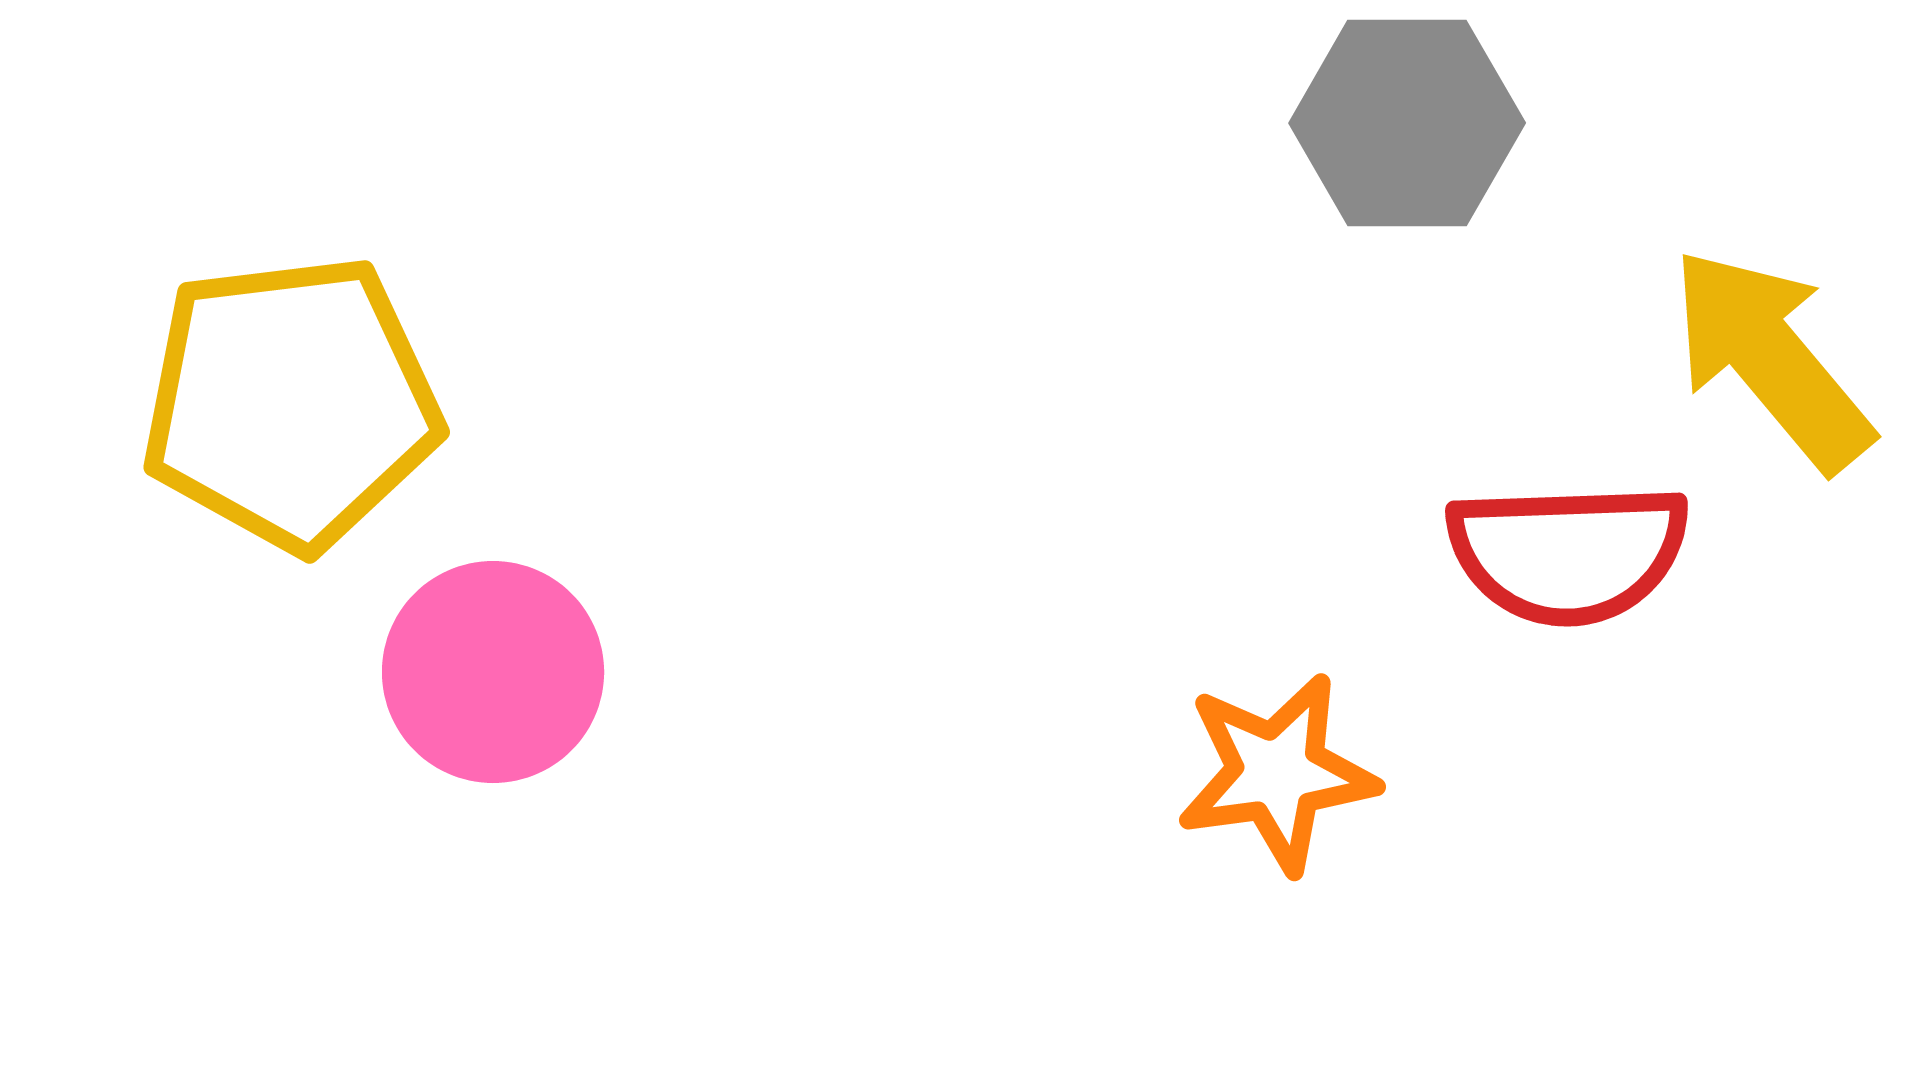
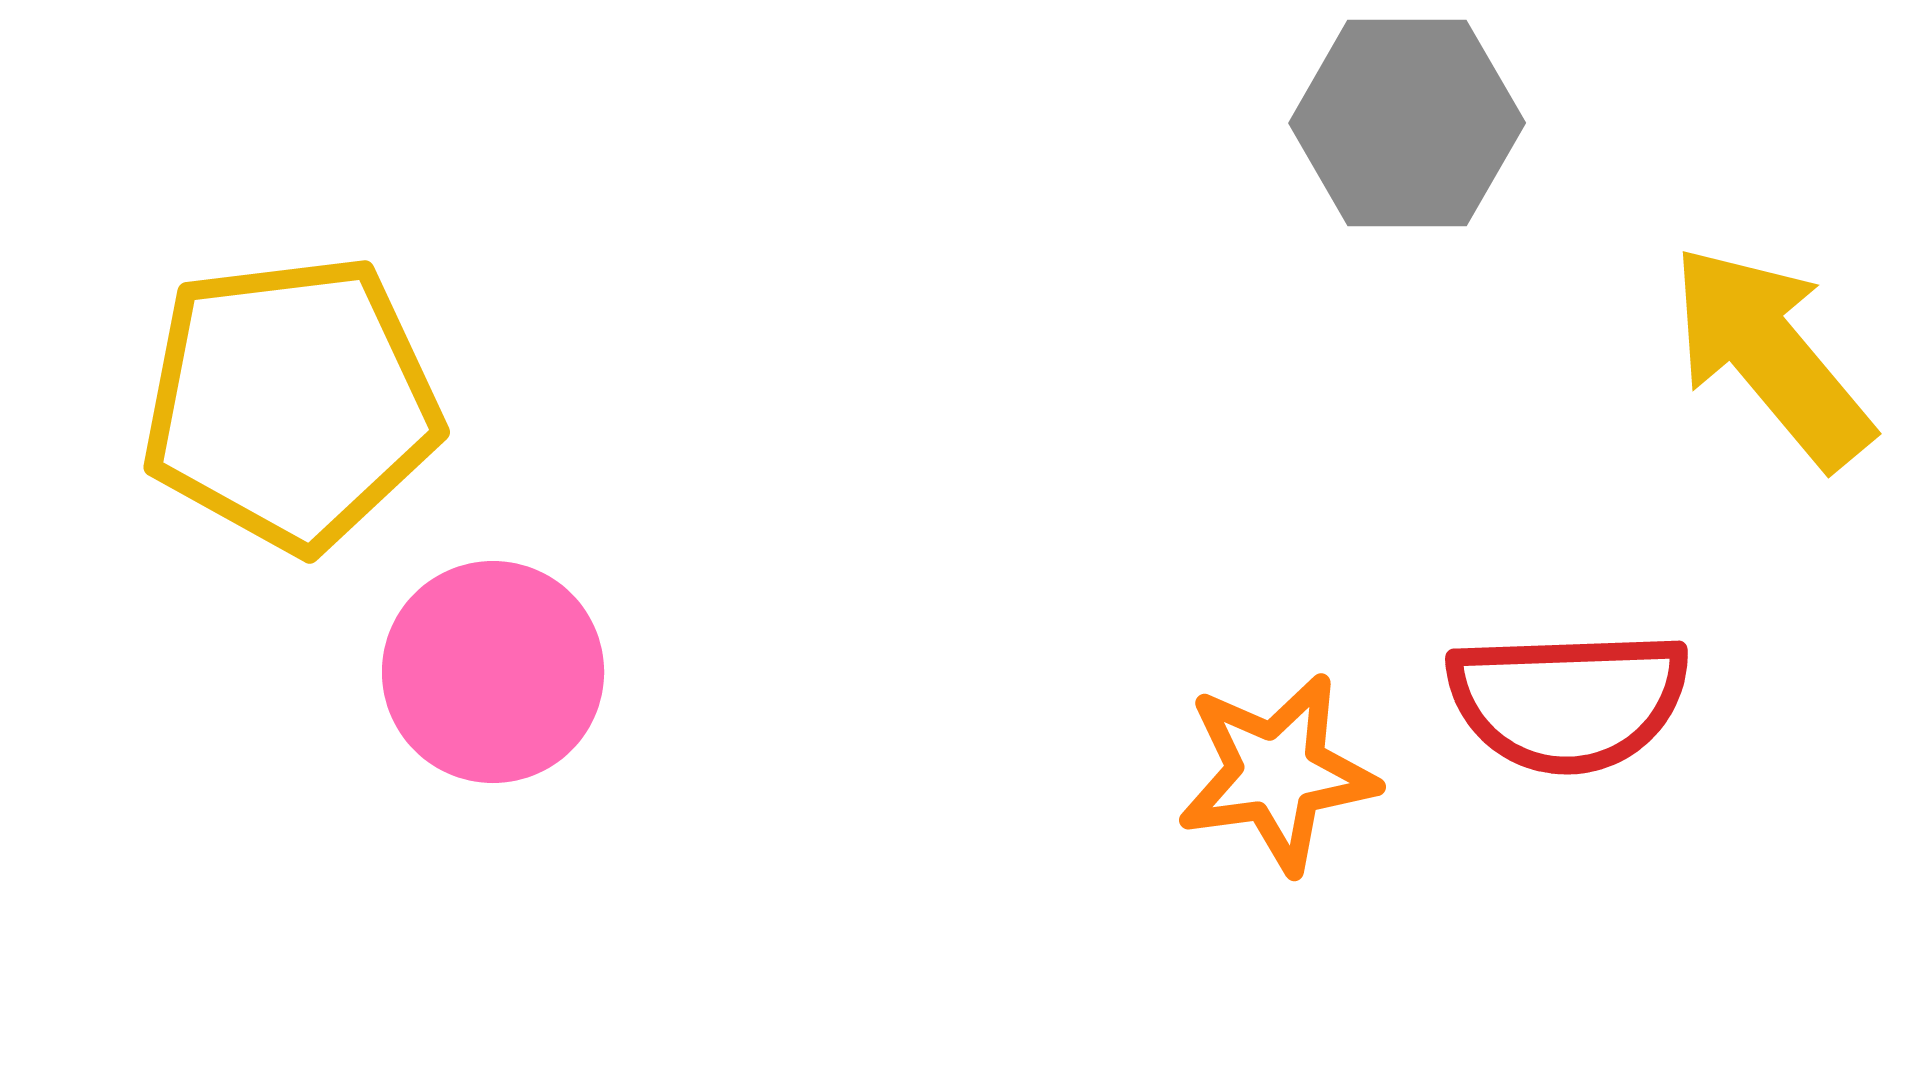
yellow arrow: moved 3 px up
red semicircle: moved 148 px down
